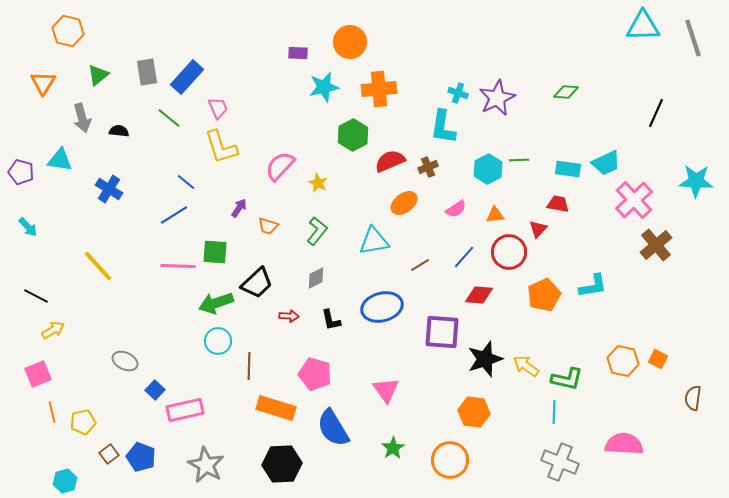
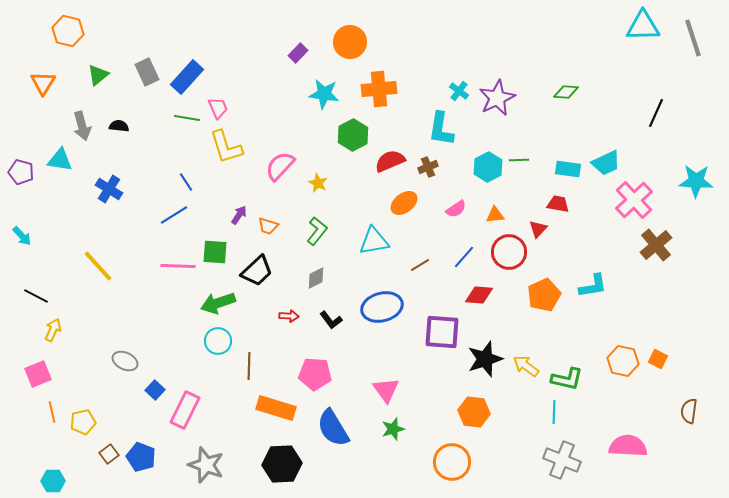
purple rectangle at (298, 53): rotated 48 degrees counterclockwise
gray rectangle at (147, 72): rotated 16 degrees counterclockwise
cyan star at (324, 87): moved 7 px down; rotated 20 degrees clockwise
cyan cross at (458, 93): moved 1 px right, 2 px up; rotated 18 degrees clockwise
gray arrow at (82, 118): moved 8 px down
green line at (169, 118): moved 18 px right; rotated 30 degrees counterclockwise
cyan L-shape at (443, 127): moved 2 px left, 2 px down
black semicircle at (119, 131): moved 5 px up
yellow L-shape at (221, 147): moved 5 px right
cyan hexagon at (488, 169): moved 2 px up
blue line at (186, 182): rotated 18 degrees clockwise
purple arrow at (239, 208): moved 7 px down
cyan arrow at (28, 227): moved 6 px left, 9 px down
black trapezoid at (257, 283): moved 12 px up
green arrow at (216, 303): moved 2 px right
black L-shape at (331, 320): rotated 25 degrees counterclockwise
yellow arrow at (53, 330): rotated 35 degrees counterclockwise
pink pentagon at (315, 374): rotated 12 degrees counterclockwise
brown semicircle at (693, 398): moved 4 px left, 13 px down
pink rectangle at (185, 410): rotated 51 degrees counterclockwise
pink semicircle at (624, 444): moved 4 px right, 2 px down
green star at (393, 448): moved 19 px up; rotated 15 degrees clockwise
orange circle at (450, 460): moved 2 px right, 2 px down
gray cross at (560, 462): moved 2 px right, 2 px up
gray star at (206, 465): rotated 9 degrees counterclockwise
cyan hexagon at (65, 481): moved 12 px left; rotated 15 degrees clockwise
